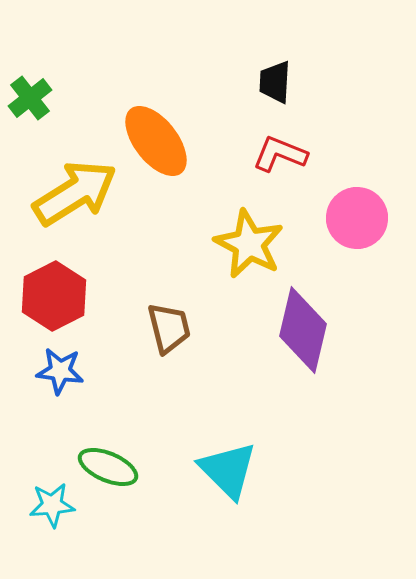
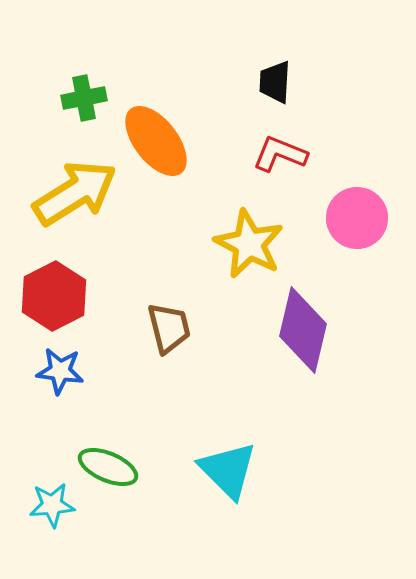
green cross: moved 54 px right; rotated 27 degrees clockwise
